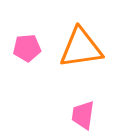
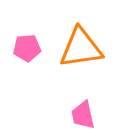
pink trapezoid: rotated 20 degrees counterclockwise
